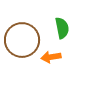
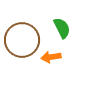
green semicircle: rotated 15 degrees counterclockwise
